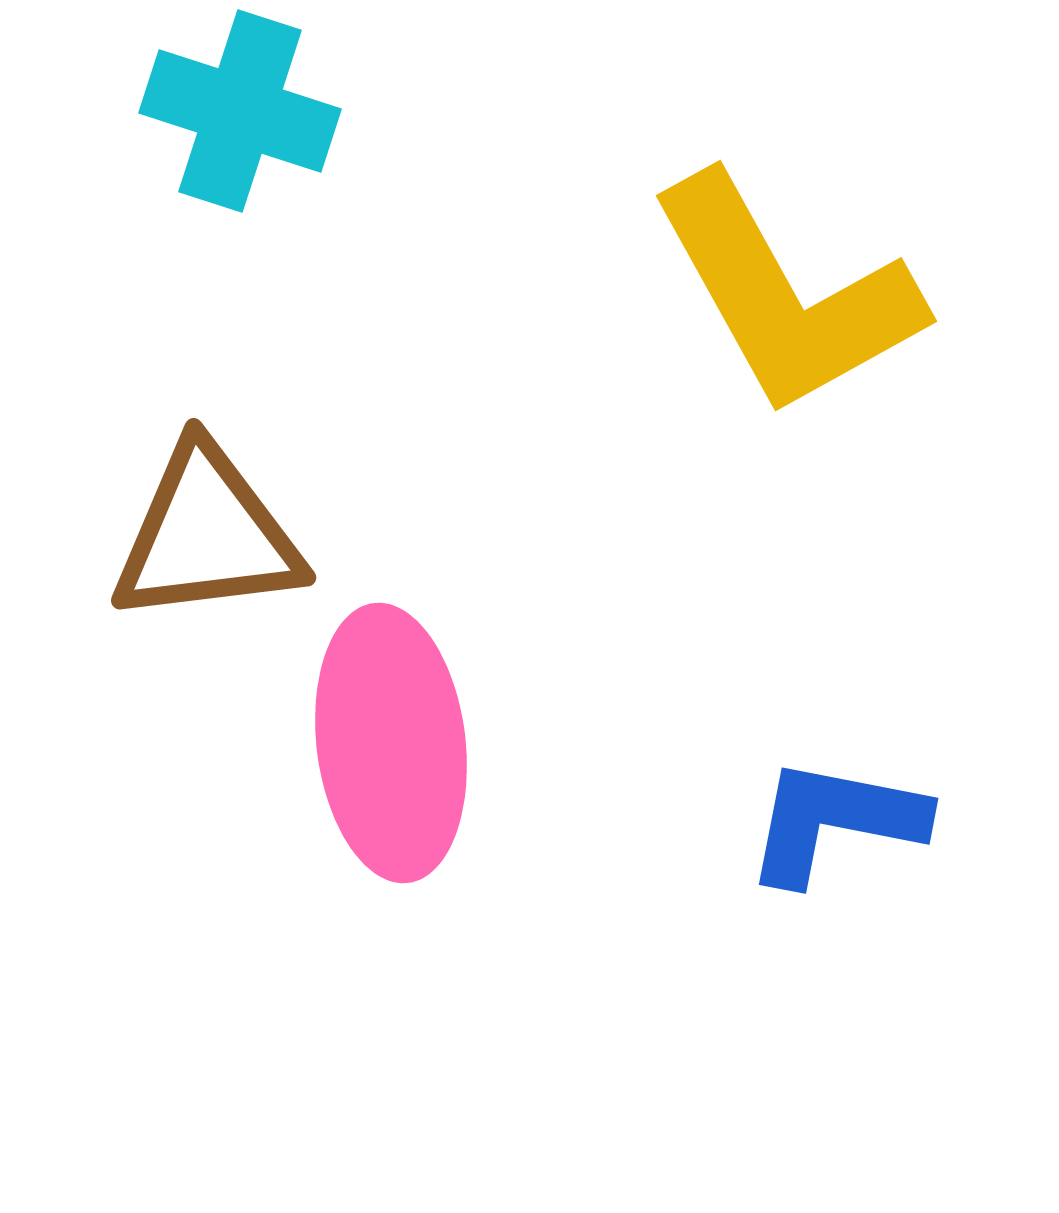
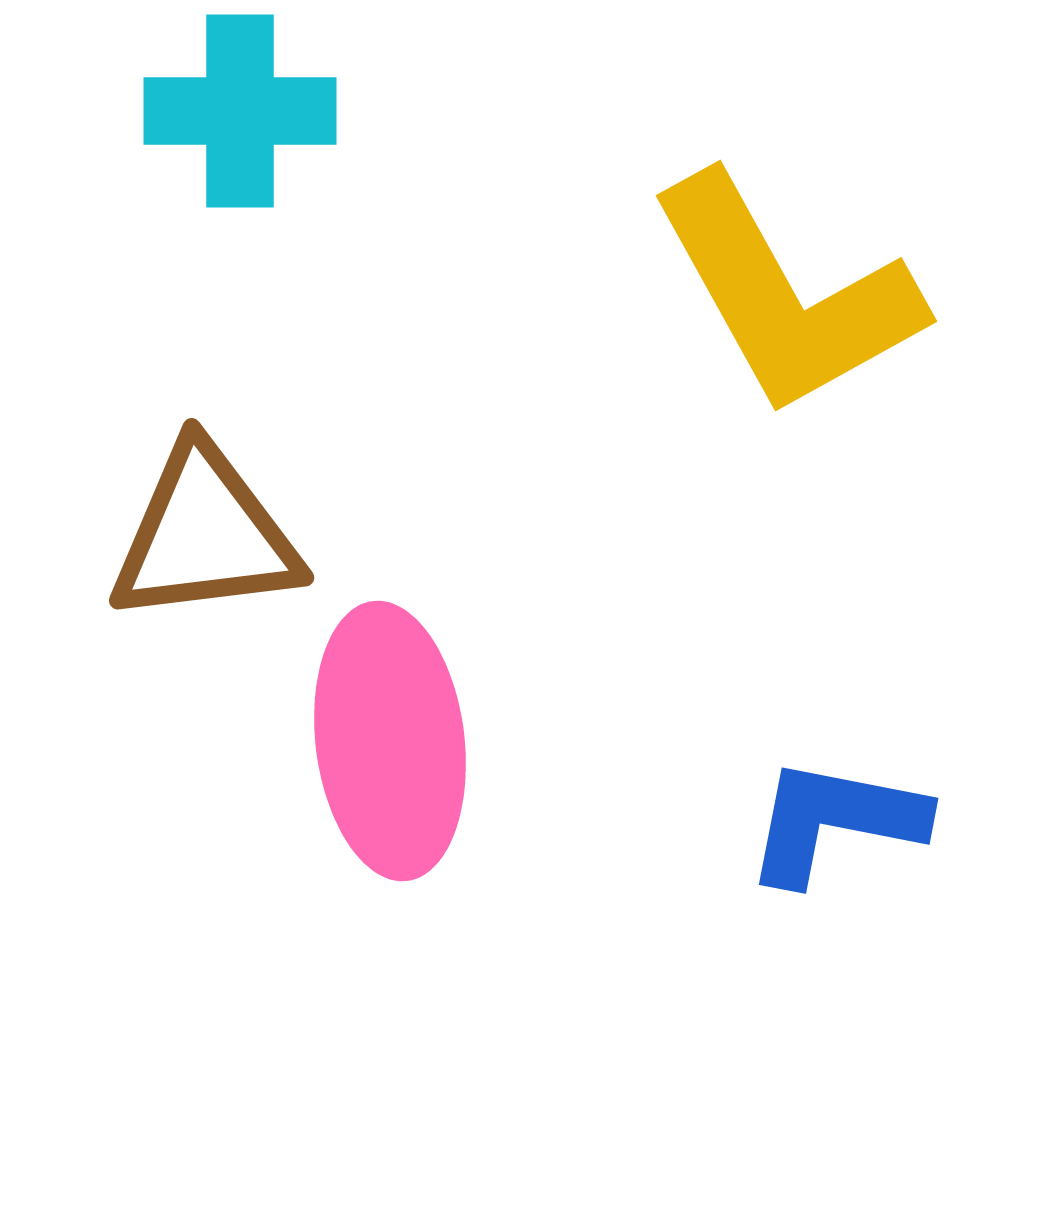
cyan cross: rotated 18 degrees counterclockwise
brown triangle: moved 2 px left
pink ellipse: moved 1 px left, 2 px up
